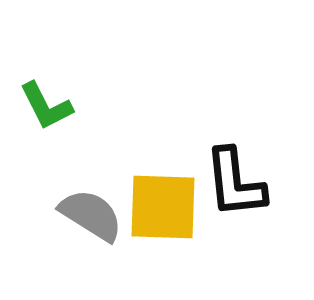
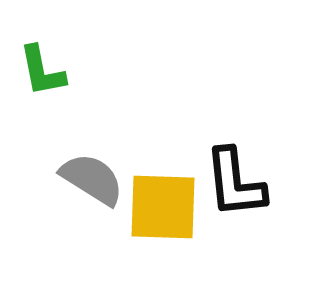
green L-shape: moved 4 px left, 35 px up; rotated 16 degrees clockwise
gray semicircle: moved 1 px right, 36 px up
